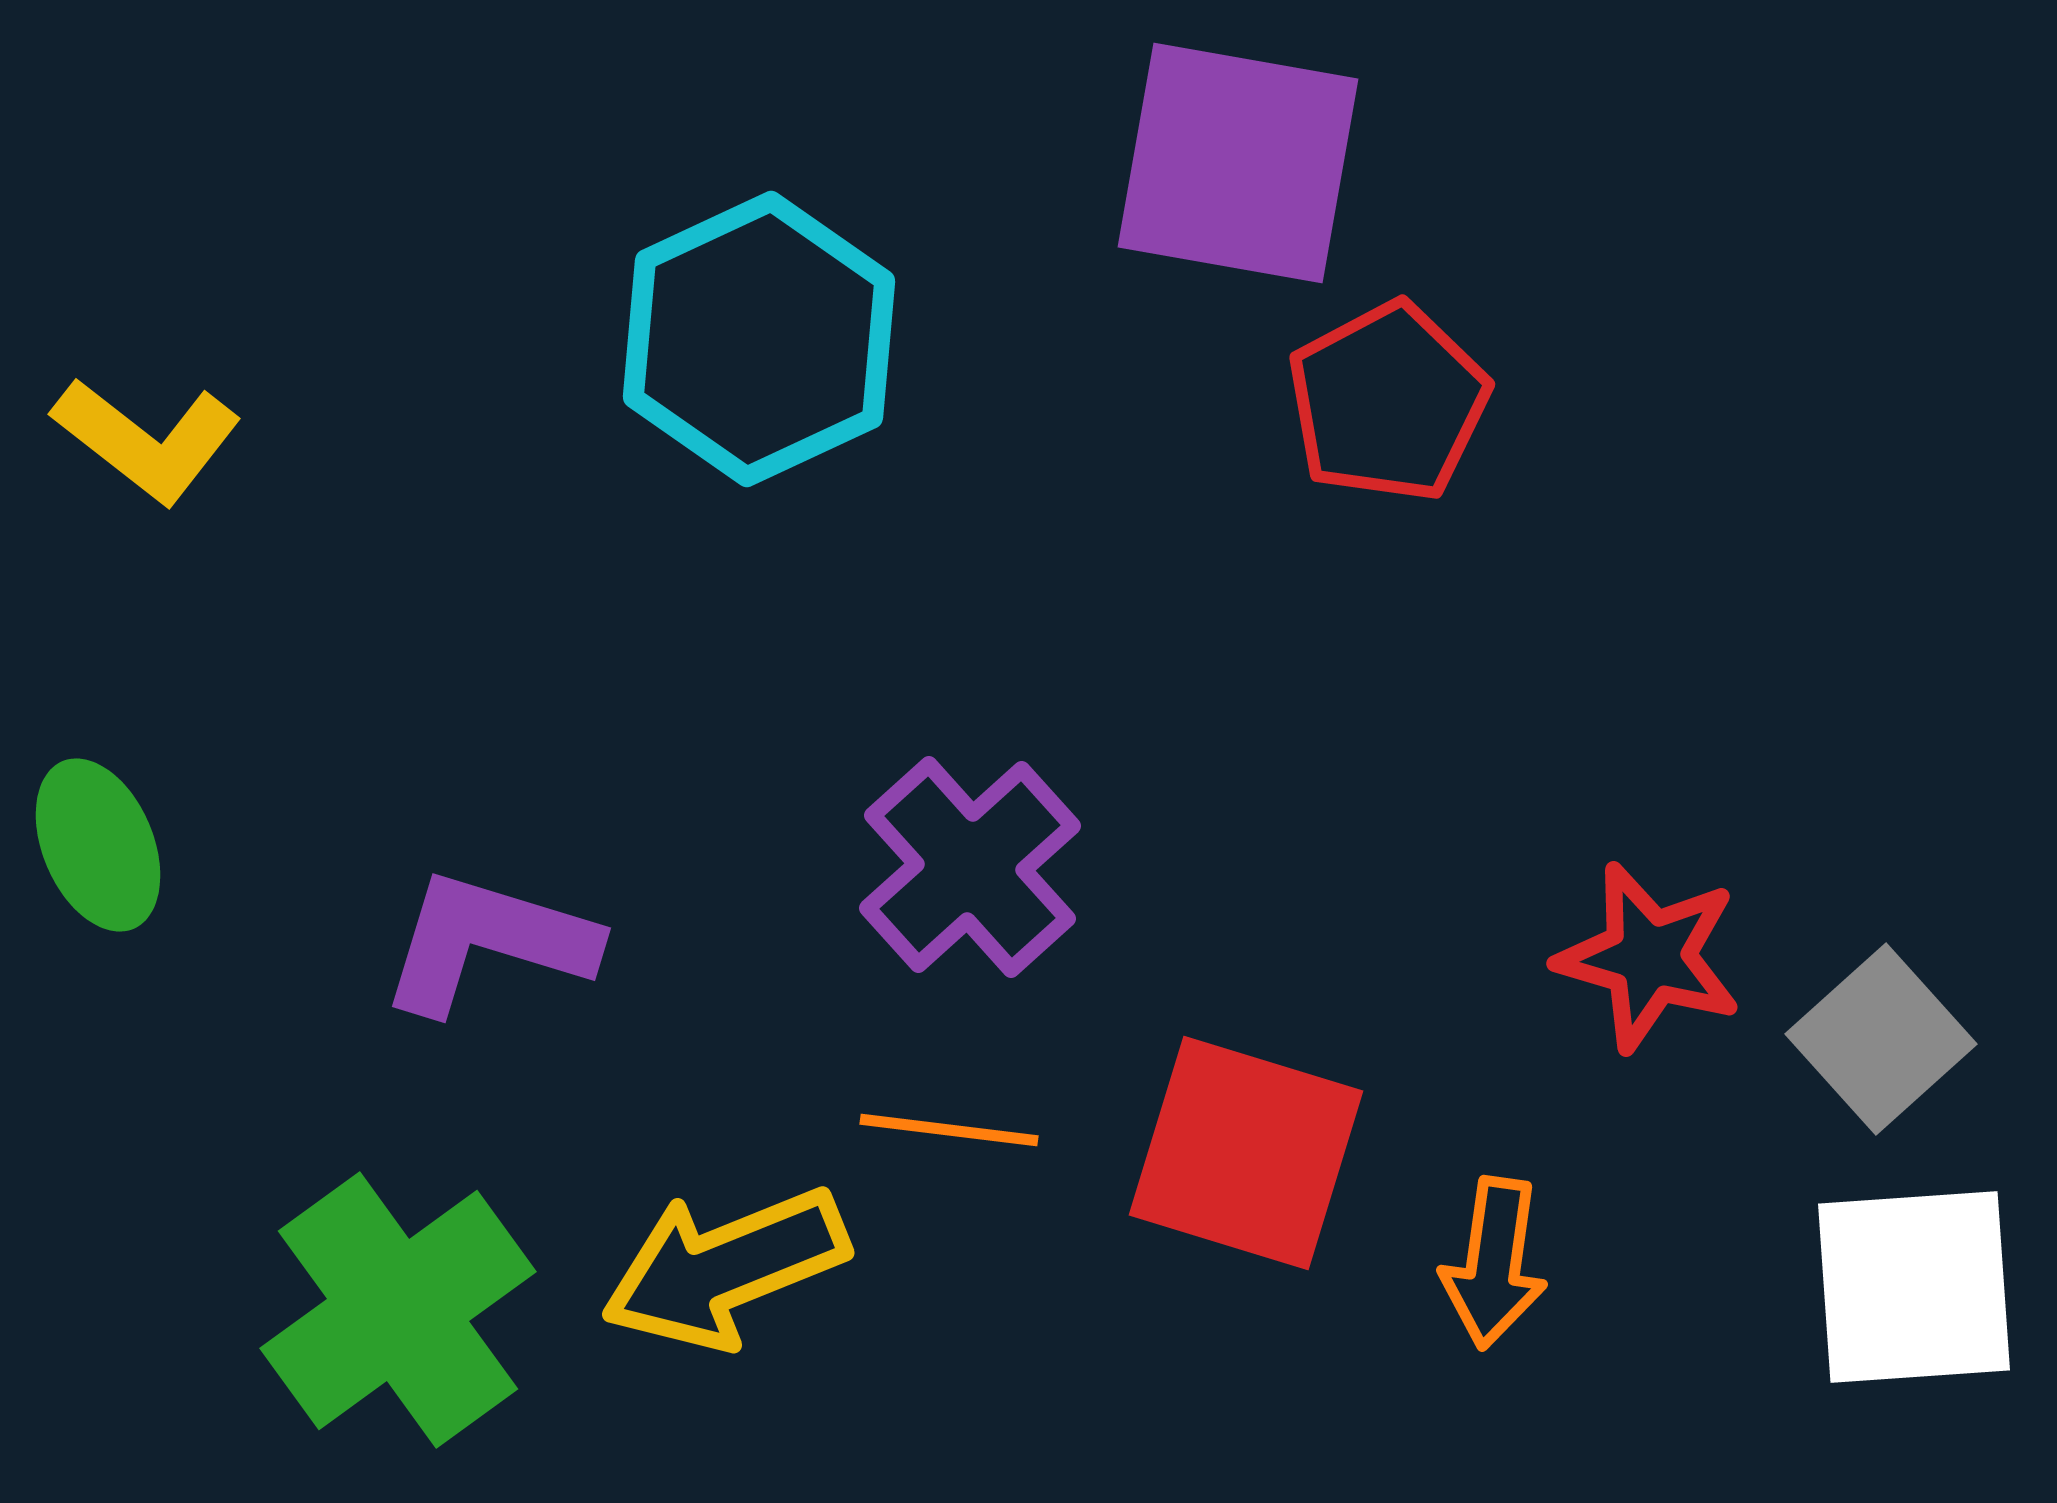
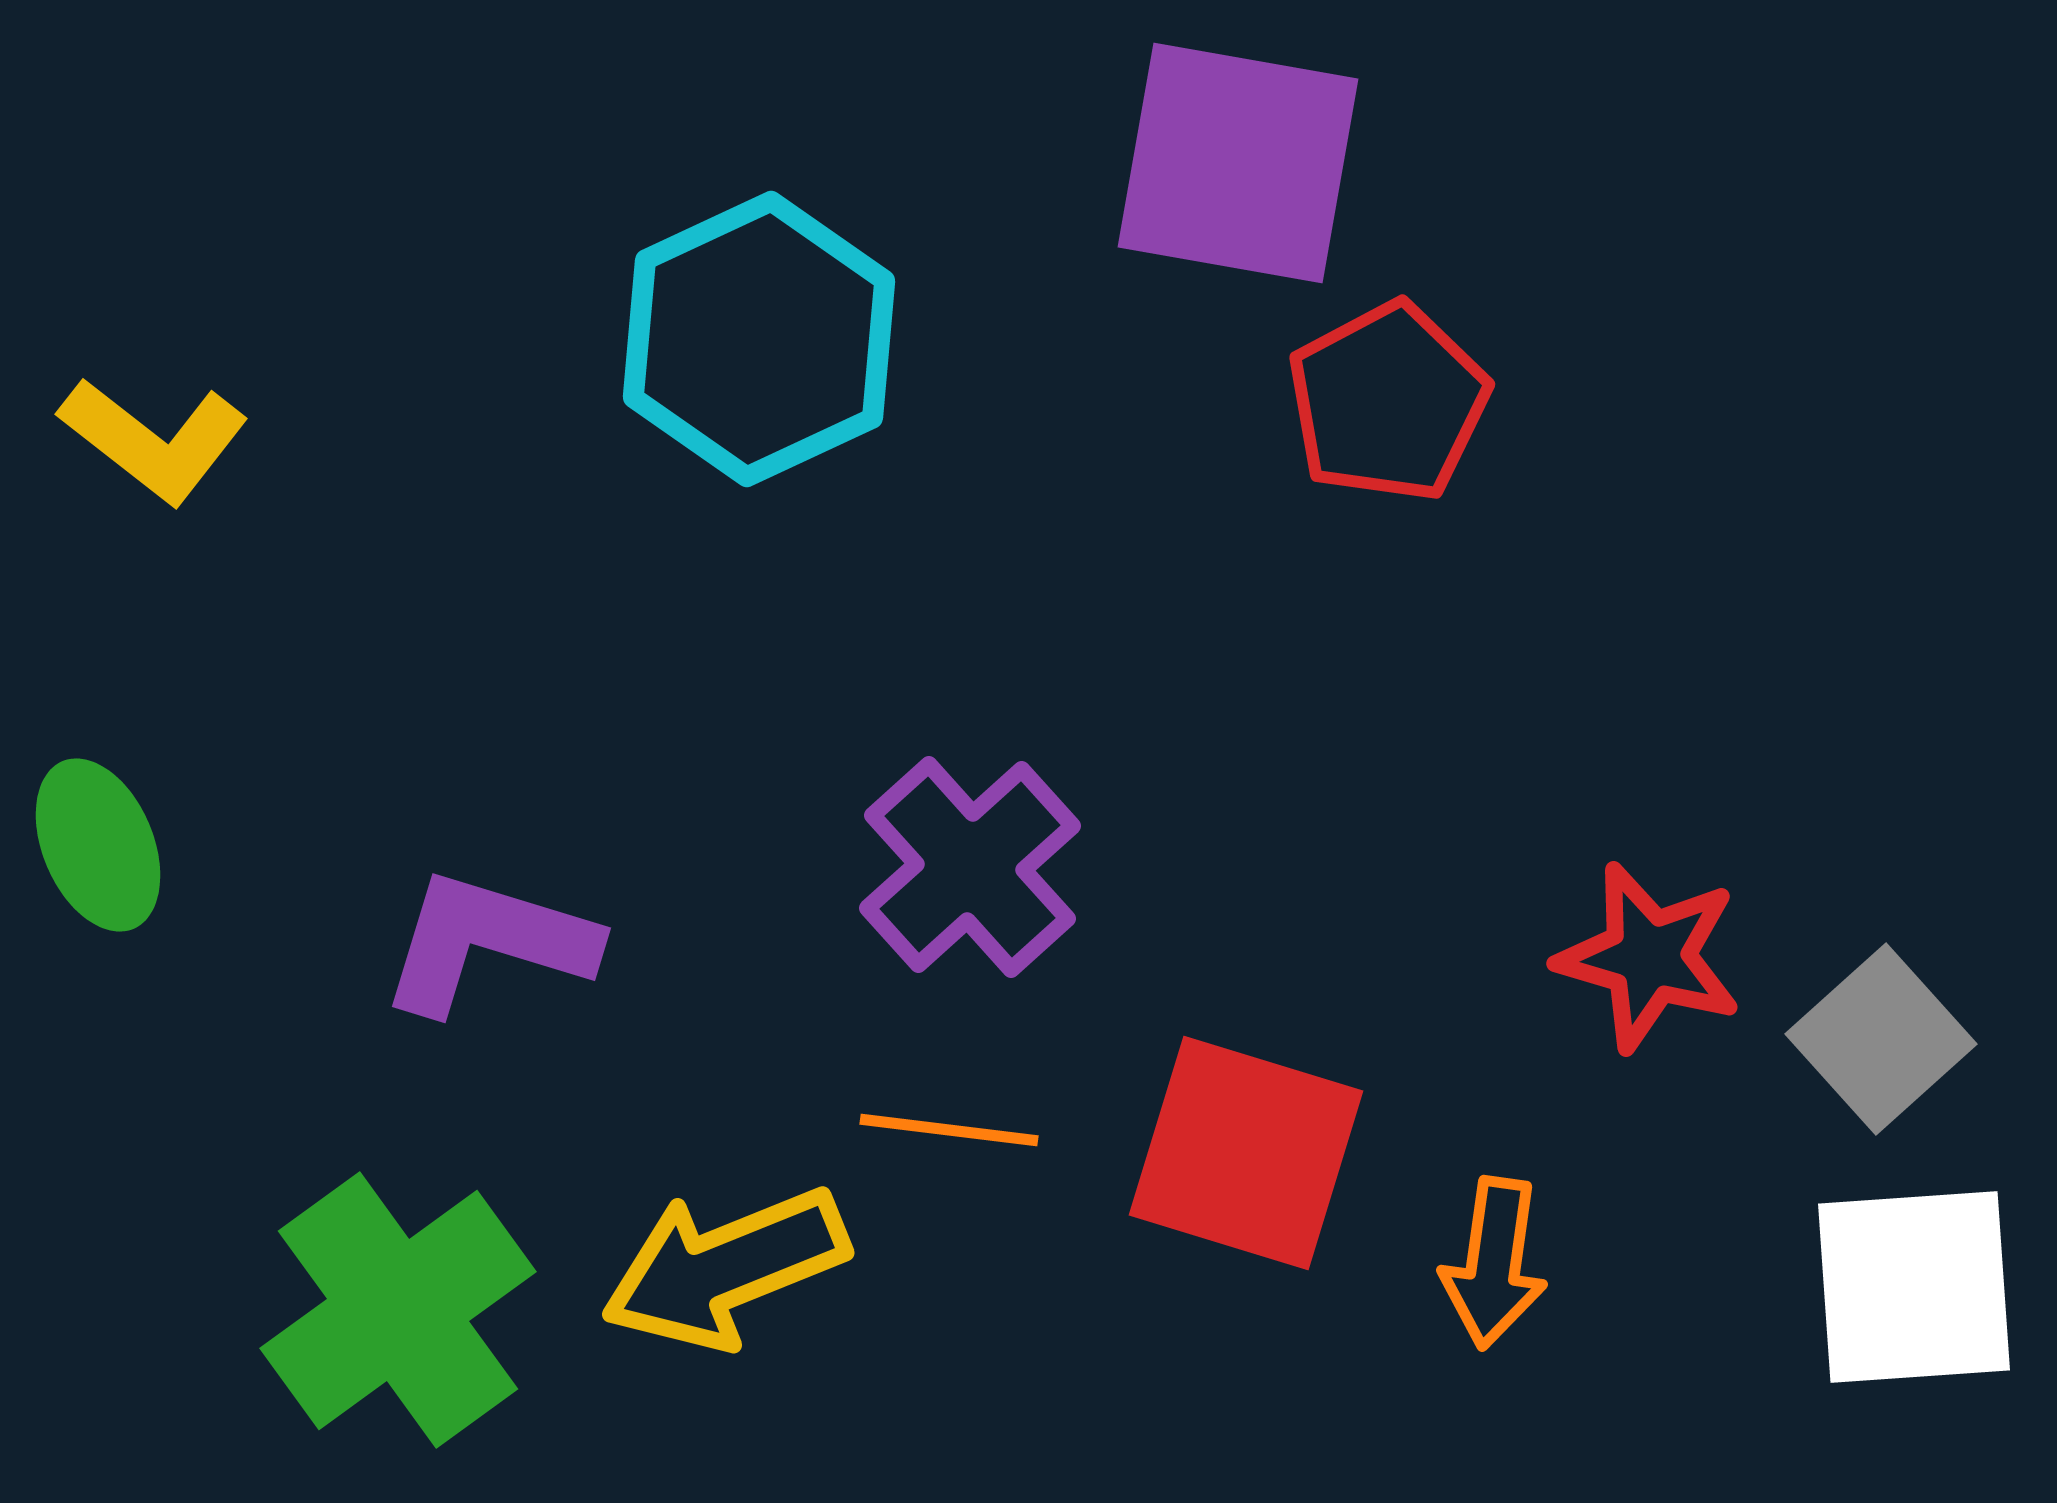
yellow L-shape: moved 7 px right
